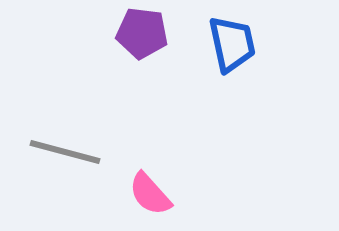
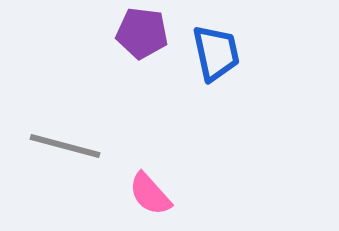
blue trapezoid: moved 16 px left, 9 px down
gray line: moved 6 px up
